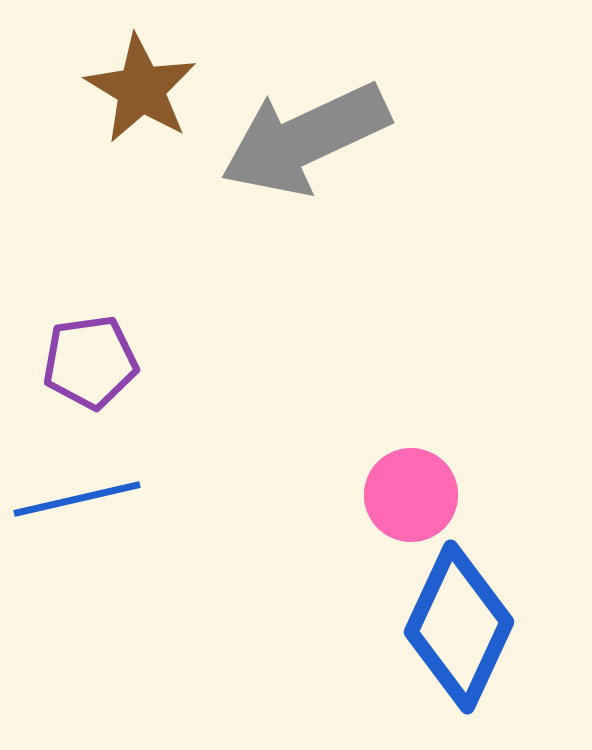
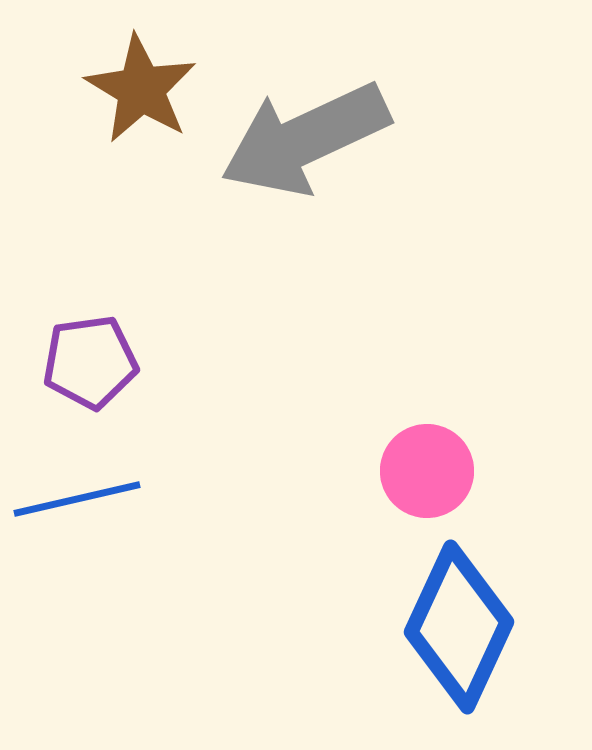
pink circle: moved 16 px right, 24 px up
